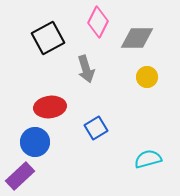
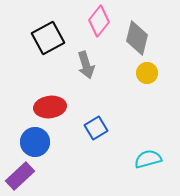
pink diamond: moved 1 px right, 1 px up; rotated 12 degrees clockwise
gray diamond: rotated 76 degrees counterclockwise
gray arrow: moved 4 px up
yellow circle: moved 4 px up
